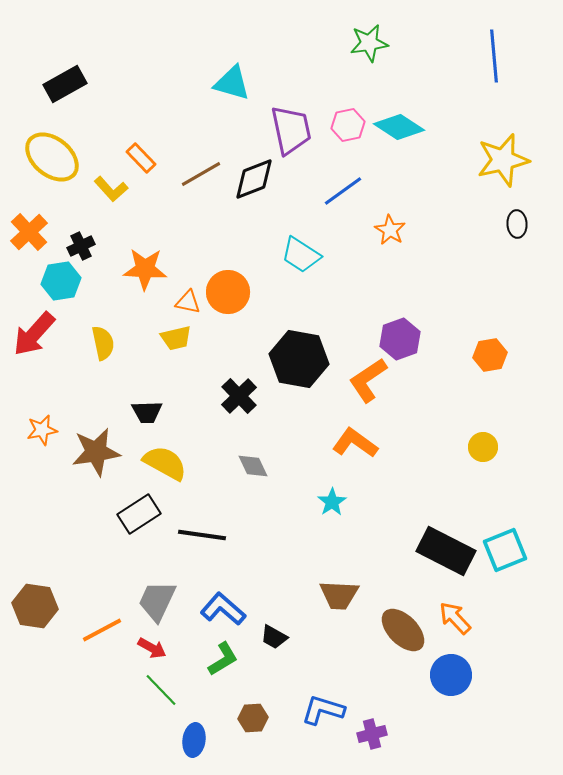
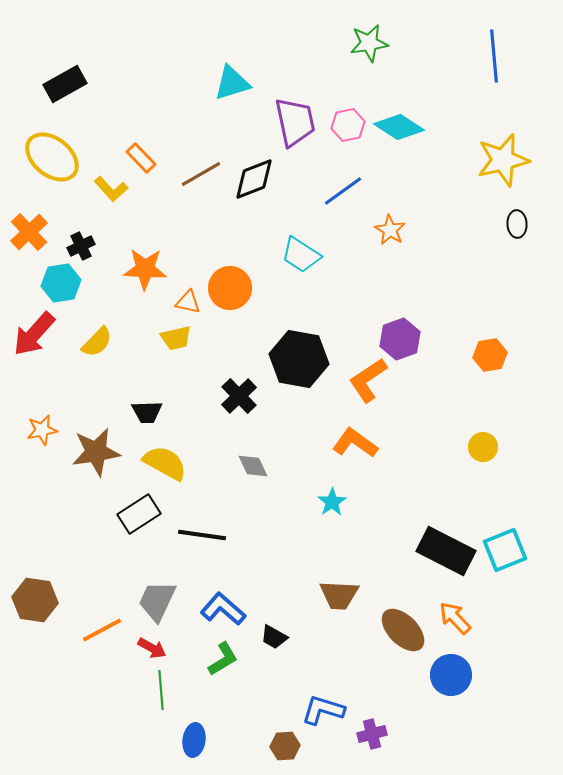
cyan triangle at (232, 83): rotated 33 degrees counterclockwise
purple trapezoid at (291, 130): moved 4 px right, 8 px up
cyan hexagon at (61, 281): moved 2 px down
orange circle at (228, 292): moved 2 px right, 4 px up
yellow semicircle at (103, 343): moved 6 px left, 1 px up; rotated 56 degrees clockwise
brown hexagon at (35, 606): moved 6 px up
green line at (161, 690): rotated 39 degrees clockwise
brown hexagon at (253, 718): moved 32 px right, 28 px down
